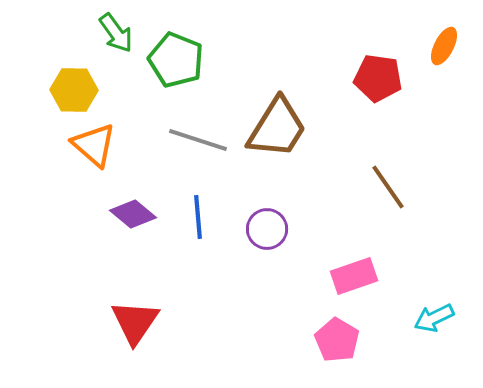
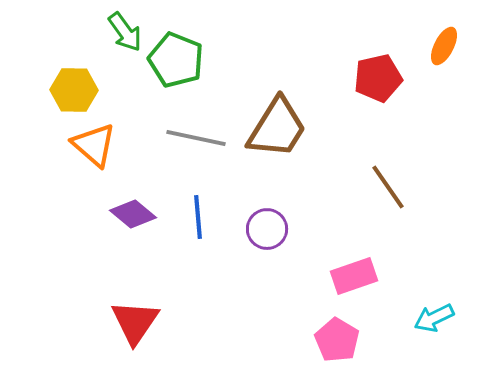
green arrow: moved 9 px right, 1 px up
red pentagon: rotated 21 degrees counterclockwise
gray line: moved 2 px left, 2 px up; rotated 6 degrees counterclockwise
